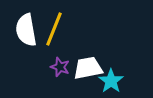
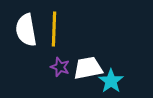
yellow line: rotated 20 degrees counterclockwise
